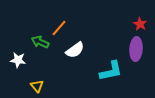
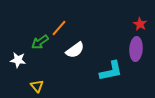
green arrow: rotated 60 degrees counterclockwise
